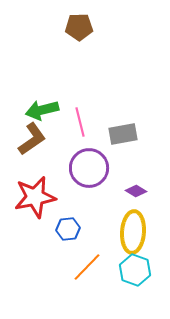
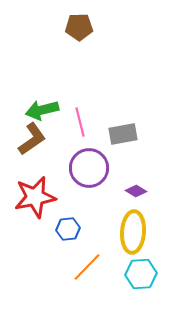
cyan hexagon: moved 6 px right, 4 px down; rotated 24 degrees counterclockwise
